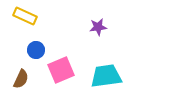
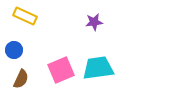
purple star: moved 4 px left, 5 px up
blue circle: moved 22 px left
cyan trapezoid: moved 8 px left, 8 px up
